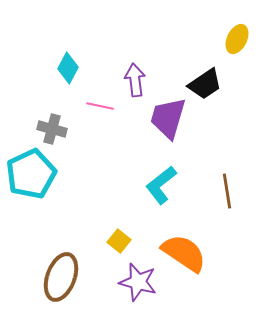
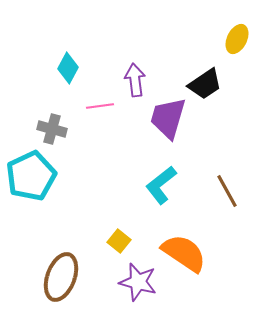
pink line: rotated 20 degrees counterclockwise
cyan pentagon: moved 2 px down
brown line: rotated 20 degrees counterclockwise
